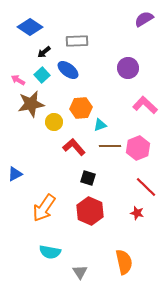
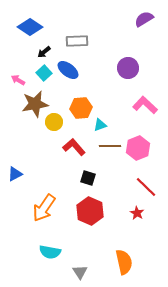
cyan square: moved 2 px right, 2 px up
brown star: moved 4 px right
red star: rotated 16 degrees clockwise
